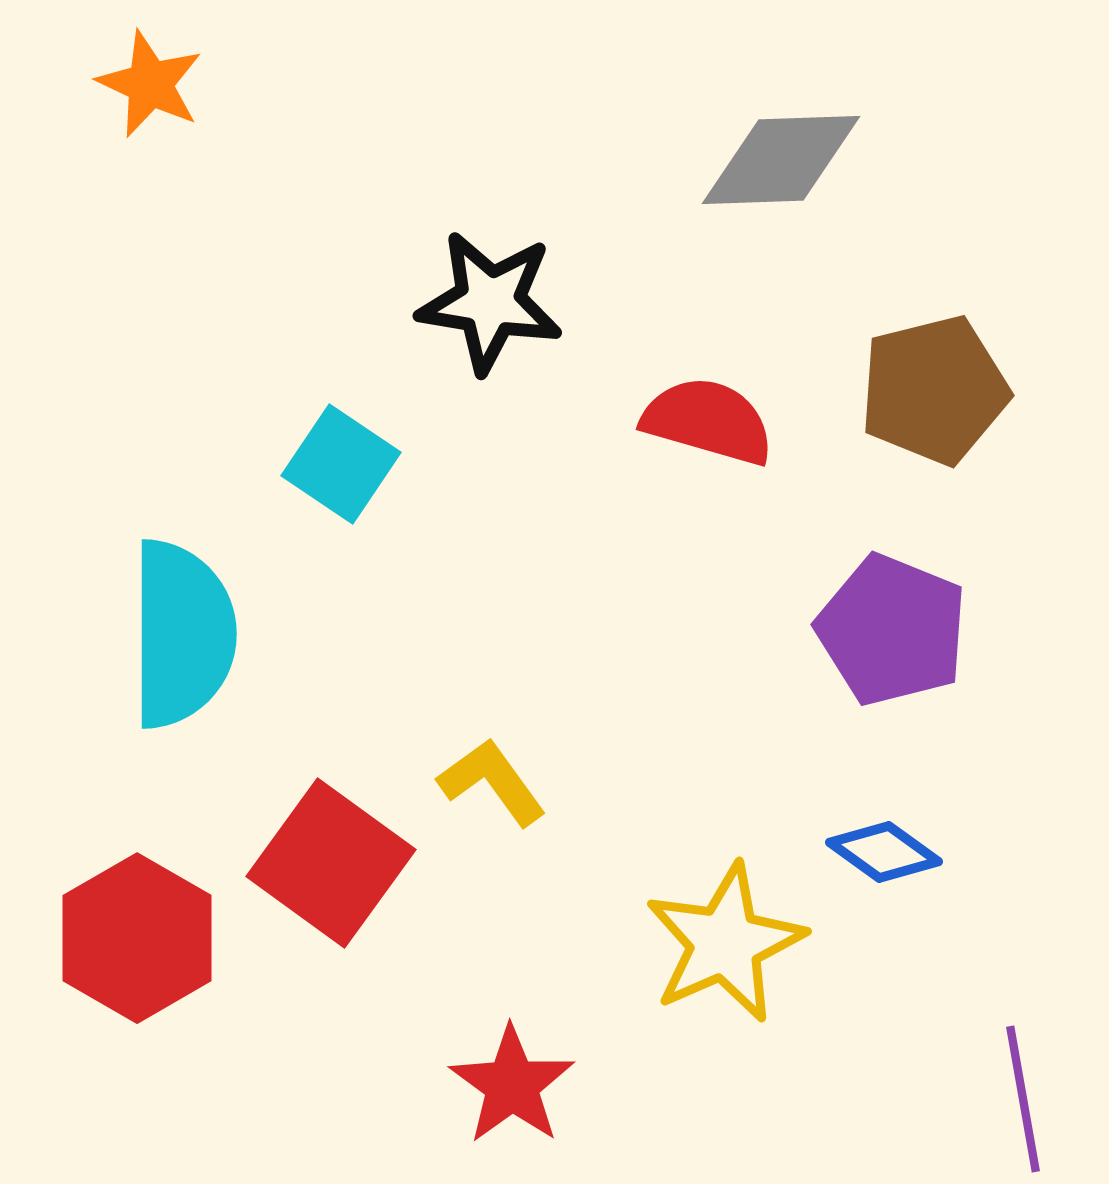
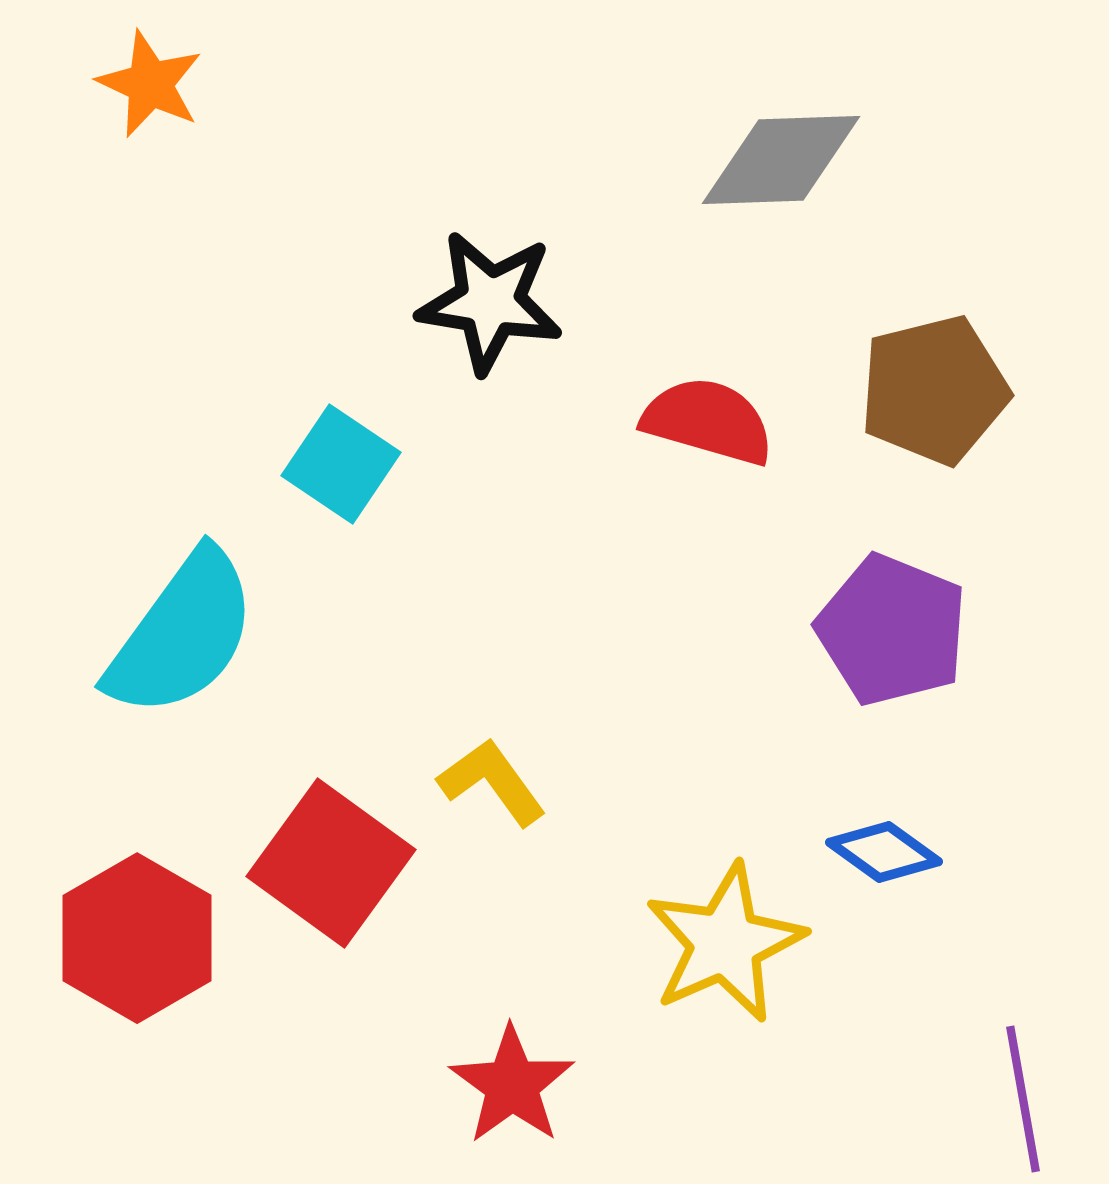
cyan semicircle: rotated 36 degrees clockwise
